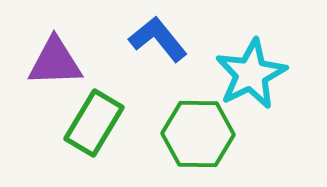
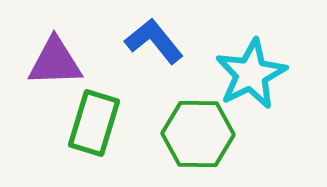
blue L-shape: moved 4 px left, 2 px down
green rectangle: rotated 14 degrees counterclockwise
